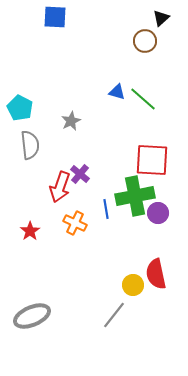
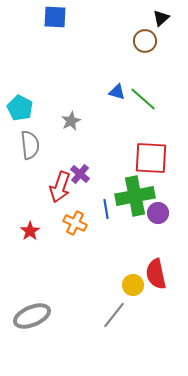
red square: moved 1 px left, 2 px up
